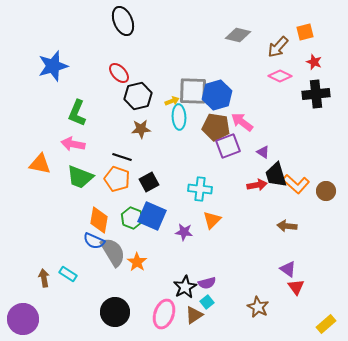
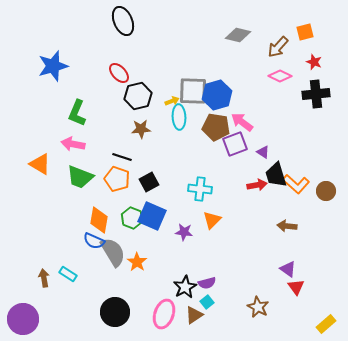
purple square at (228, 146): moved 7 px right, 2 px up
orange triangle at (40, 164): rotated 20 degrees clockwise
